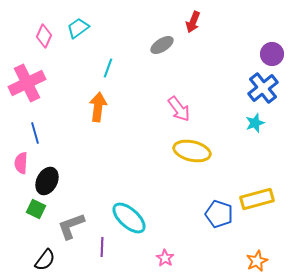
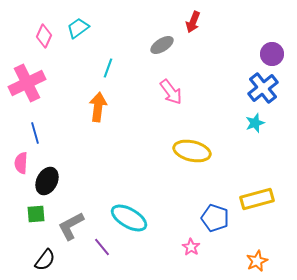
pink arrow: moved 8 px left, 17 px up
green square: moved 5 px down; rotated 30 degrees counterclockwise
blue pentagon: moved 4 px left, 4 px down
cyan ellipse: rotated 12 degrees counterclockwise
gray L-shape: rotated 8 degrees counterclockwise
purple line: rotated 42 degrees counterclockwise
pink star: moved 26 px right, 11 px up
